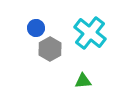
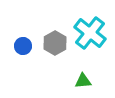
blue circle: moved 13 px left, 18 px down
gray hexagon: moved 5 px right, 6 px up
